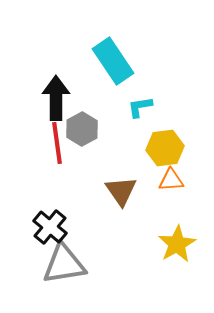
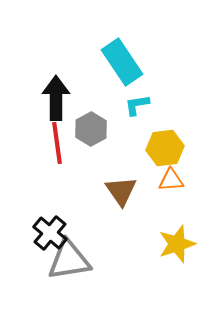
cyan rectangle: moved 9 px right, 1 px down
cyan L-shape: moved 3 px left, 2 px up
gray hexagon: moved 9 px right
black cross: moved 6 px down
yellow star: rotated 12 degrees clockwise
gray triangle: moved 5 px right, 4 px up
